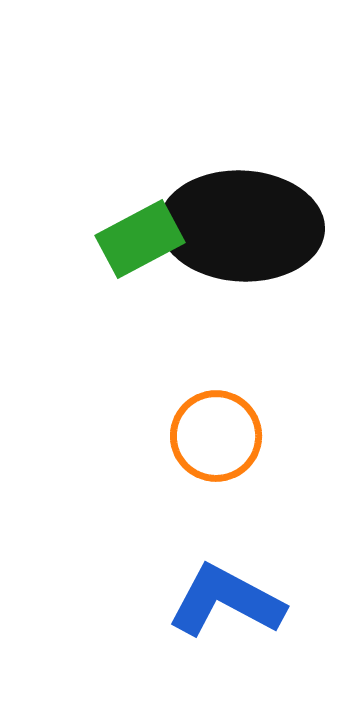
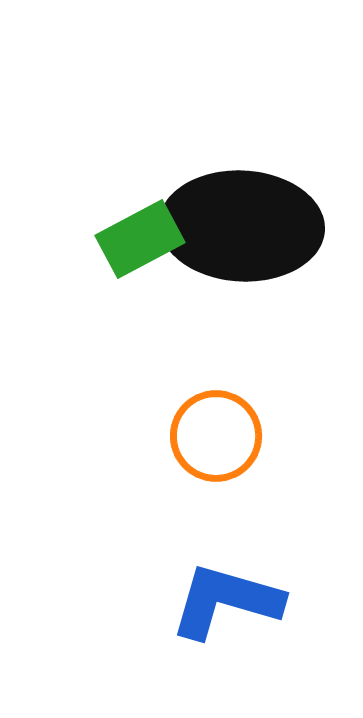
blue L-shape: rotated 12 degrees counterclockwise
